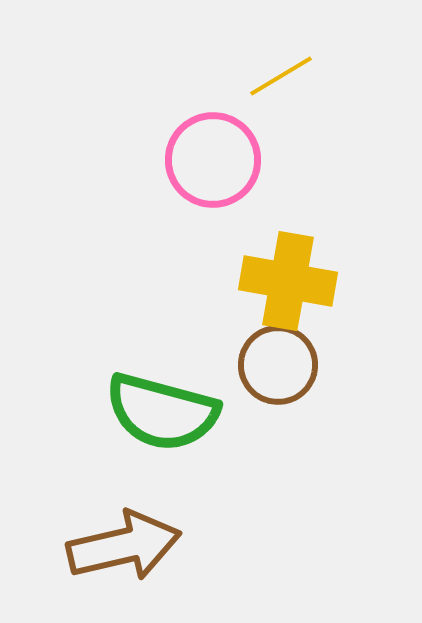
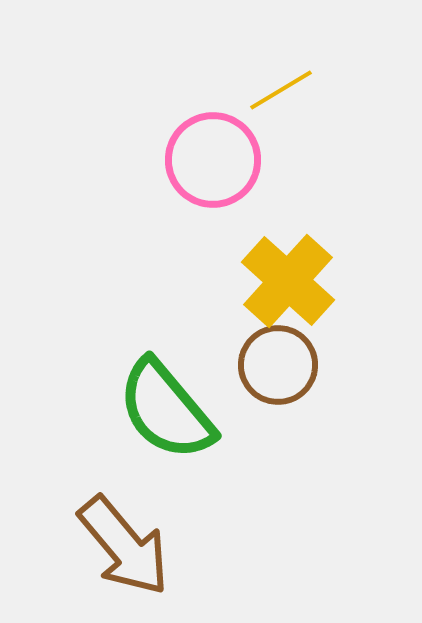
yellow line: moved 14 px down
yellow cross: rotated 32 degrees clockwise
green semicircle: moved 4 px right, 2 px up; rotated 35 degrees clockwise
brown arrow: rotated 63 degrees clockwise
